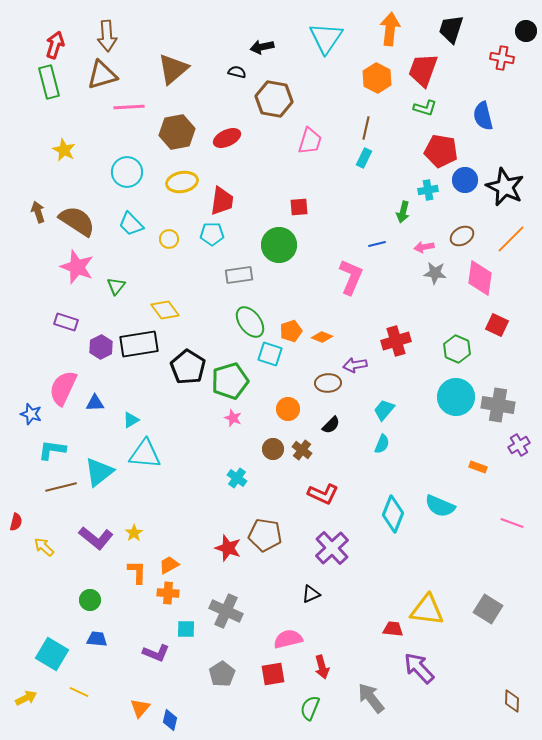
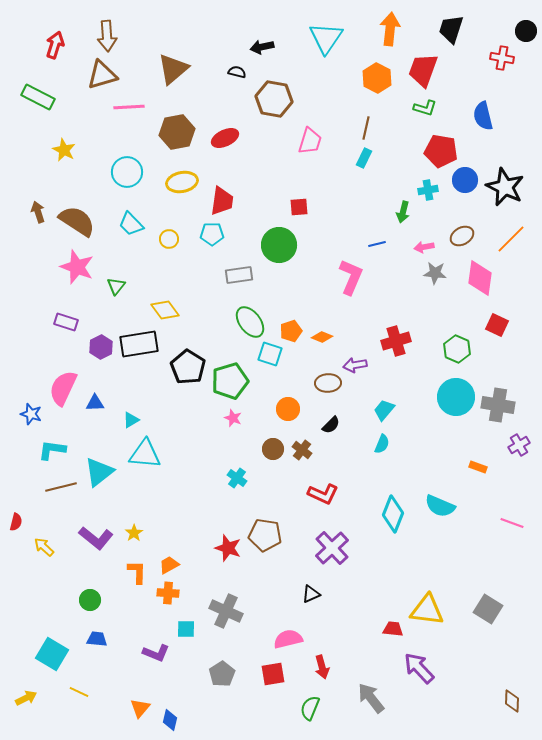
green rectangle at (49, 82): moved 11 px left, 15 px down; rotated 48 degrees counterclockwise
red ellipse at (227, 138): moved 2 px left
